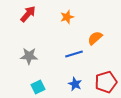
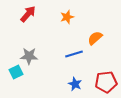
red pentagon: rotated 10 degrees clockwise
cyan square: moved 22 px left, 15 px up
